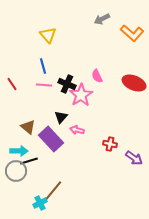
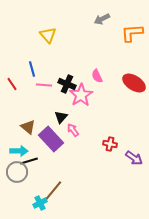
orange L-shape: rotated 135 degrees clockwise
blue line: moved 11 px left, 3 px down
red ellipse: rotated 10 degrees clockwise
pink arrow: moved 4 px left; rotated 40 degrees clockwise
gray circle: moved 1 px right, 1 px down
